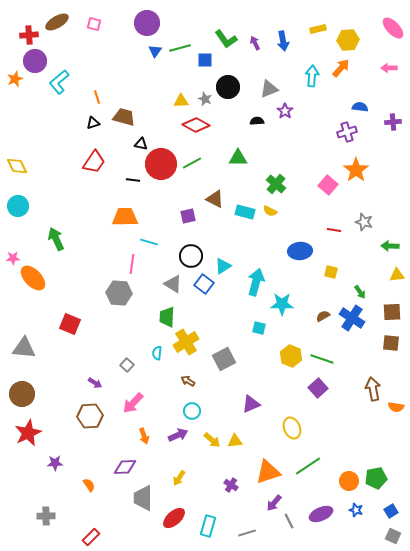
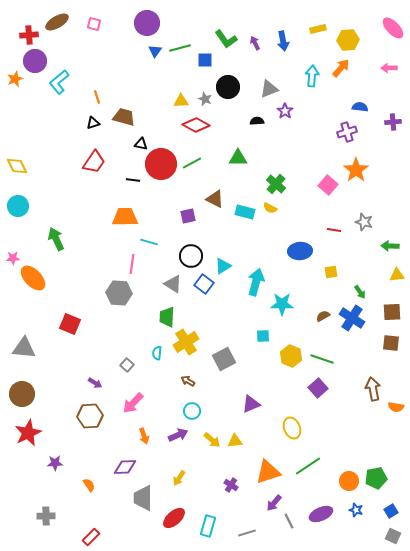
yellow semicircle at (270, 211): moved 3 px up
yellow square at (331, 272): rotated 24 degrees counterclockwise
cyan square at (259, 328): moved 4 px right, 8 px down; rotated 16 degrees counterclockwise
